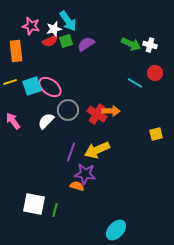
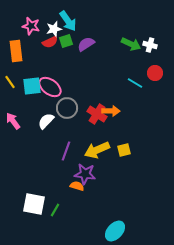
red semicircle: moved 1 px down
yellow line: rotated 72 degrees clockwise
cyan square: rotated 12 degrees clockwise
gray circle: moved 1 px left, 2 px up
yellow square: moved 32 px left, 16 px down
purple line: moved 5 px left, 1 px up
green line: rotated 16 degrees clockwise
cyan ellipse: moved 1 px left, 1 px down
